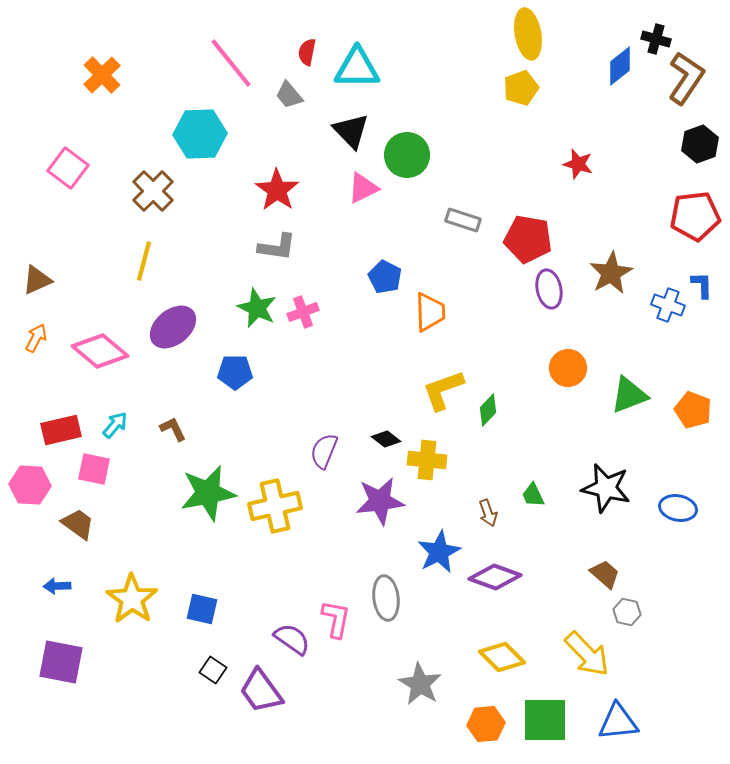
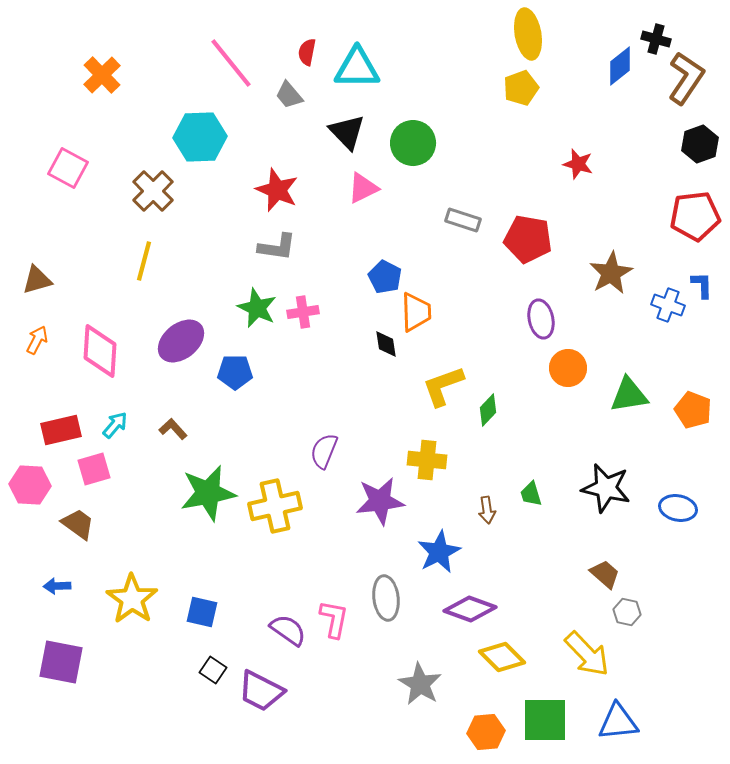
black triangle at (351, 131): moved 4 px left, 1 px down
cyan hexagon at (200, 134): moved 3 px down
green circle at (407, 155): moved 6 px right, 12 px up
pink square at (68, 168): rotated 9 degrees counterclockwise
red star at (277, 190): rotated 12 degrees counterclockwise
brown triangle at (37, 280): rotated 8 degrees clockwise
purple ellipse at (549, 289): moved 8 px left, 30 px down
pink cross at (303, 312): rotated 12 degrees clockwise
orange trapezoid at (430, 312): moved 14 px left
purple ellipse at (173, 327): moved 8 px right, 14 px down
orange arrow at (36, 338): moved 1 px right, 2 px down
pink diamond at (100, 351): rotated 54 degrees clockwise
yellow L-shape at (443, 390): moved 4 px up
green triangle at (629, 395): rotated 12 degrees clockwise
brown L-shape at (173, 429): rotated 16 degrees counterclockwise
black diamond at (386, 439): moved 95 px up; rotated 44 degrees clockwise
pink square at (94, 469): rotated 28 degrees counterclockwise
green trapezoid at (533, 495): moved 2 px left, 1 px up; rotated 8 degrees clockwise
brown arrow at (488, 513): moved 1 px left, 3 px up; rotated 12 degrees clockwise
purple diamond at (495, 577): moved 25 px left, 32 px down
blue square at (202, 609): moved 3 px down
pink L-shape at (336, 619): moved 2 px left
purple semicircle at (292, 639): moved 4 px left, 9 px up
purple trapezoid at (261, 691): rotated 27 degrees counterclockwise
orange hexagon at (486, 724): moved 8 px down
